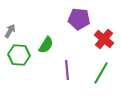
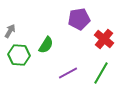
purple pentagon: rotated 15 degrees counterclockwise
purple line: moved 1 px right, 3 px down; rotated 66 degrees clockwise
